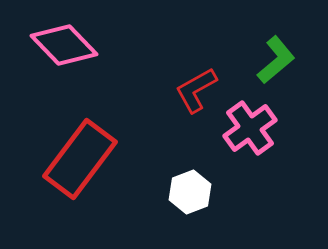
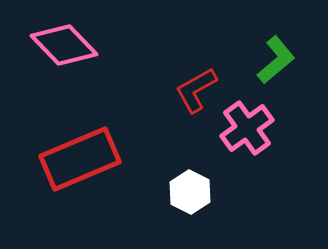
pink cross: moved 3 px left
red rectangle: rotated 30 degrees clockwise
white hexagon: rotated 12 degrees counterclockwise
